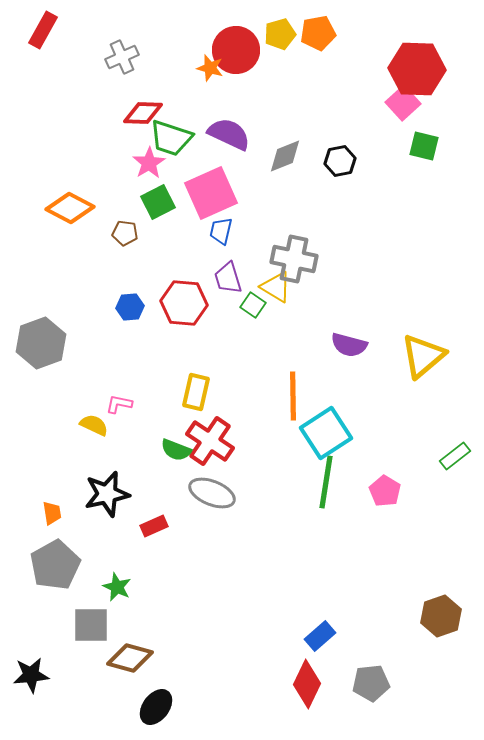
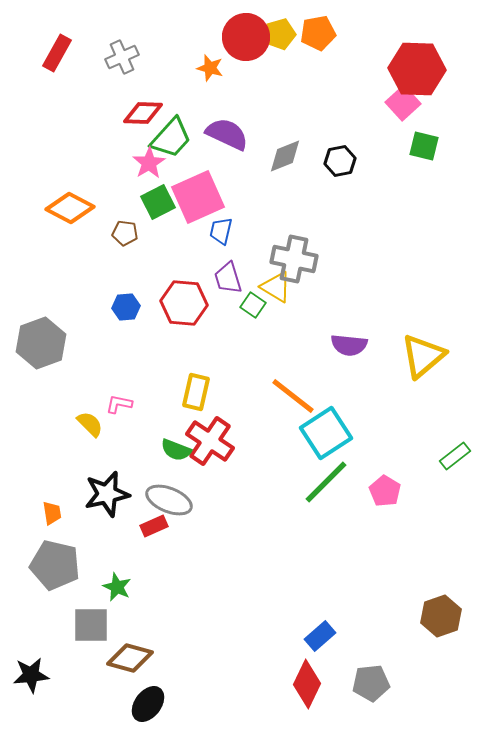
red rectangle at (43, 30): moved 14 px right, 23 px down
red circle at (236, 50): moved 10 px right, 13 px up
purple semicircle at (229, 134): moved 2 px left
green trapezoid at (171, 138): rotated 66 degrees counterclockwise
pink square at (211, 193): moved 13 px left, 4 px down
blue hexagon at (130, 307): moved 4 px left
purple semicircle at (349, 345): rotated 9 degrees counterclockwise
orange line at (293, 396): rotated 51 degrees counterclockwise
yellow semicircle at (94, 425): moved 4 px left, 1 px up; rotated 20 degrees clockwise
green line at (326, 482): rotated 36 degrees clockwise
gray ellipse at (212, 493): moved 43 px left, 7 px down
gray pentagon at (55, 565): rotated 30 degrees counterclockwise
black ellipse at (156, 707): moved 8 px left, 3 px up
